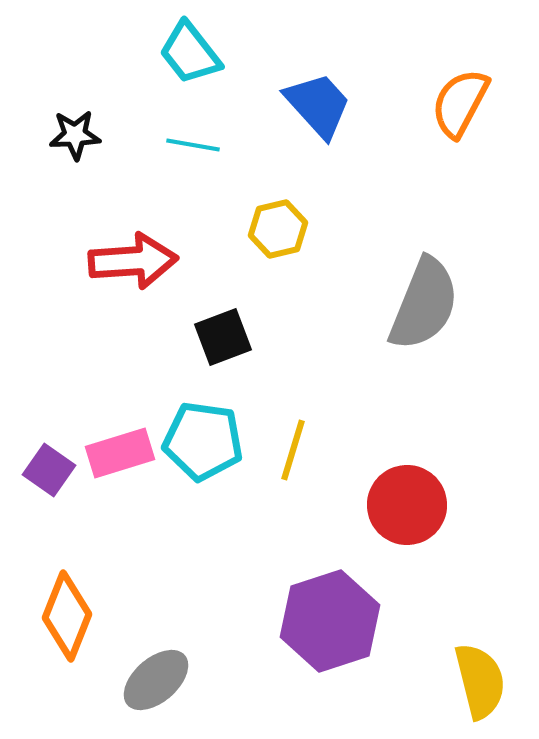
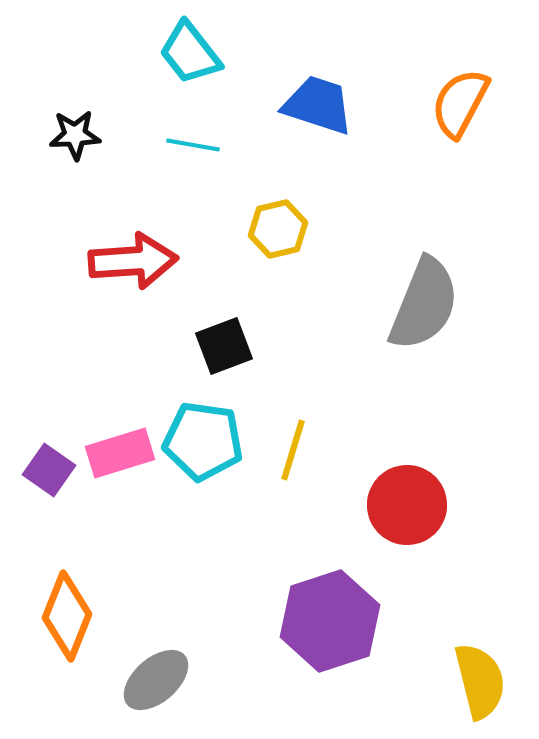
blue trapezoid: rotated 30 degrees counterclockwise
black square: moved 1 px right, 9 px down
